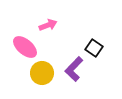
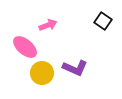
black square: moved 9 px right, 27 px up
purple L-shape: moved 1 px right, 1 px up; rotated 110 degrees counterclockwise
